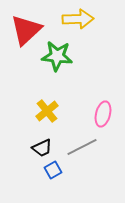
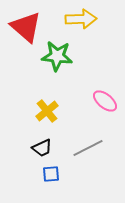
yellow arrow: moved 3 px right
red triangle: moved 3 px up; rotated 36 degrees counterclockwise
pink ellipse: moved 2 px right, 13 px up; rotated 65 degrees counterclockwise
gray line: moved 6 px right, 1 px down
blue square: moved 2 px left, 4 px down; rotated 24 degrees clockwise
